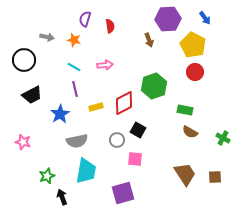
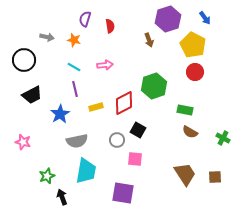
purple hexagon: rotated 15 degrees counterclockwise
purple square: rotated 25 degrees clockwise
